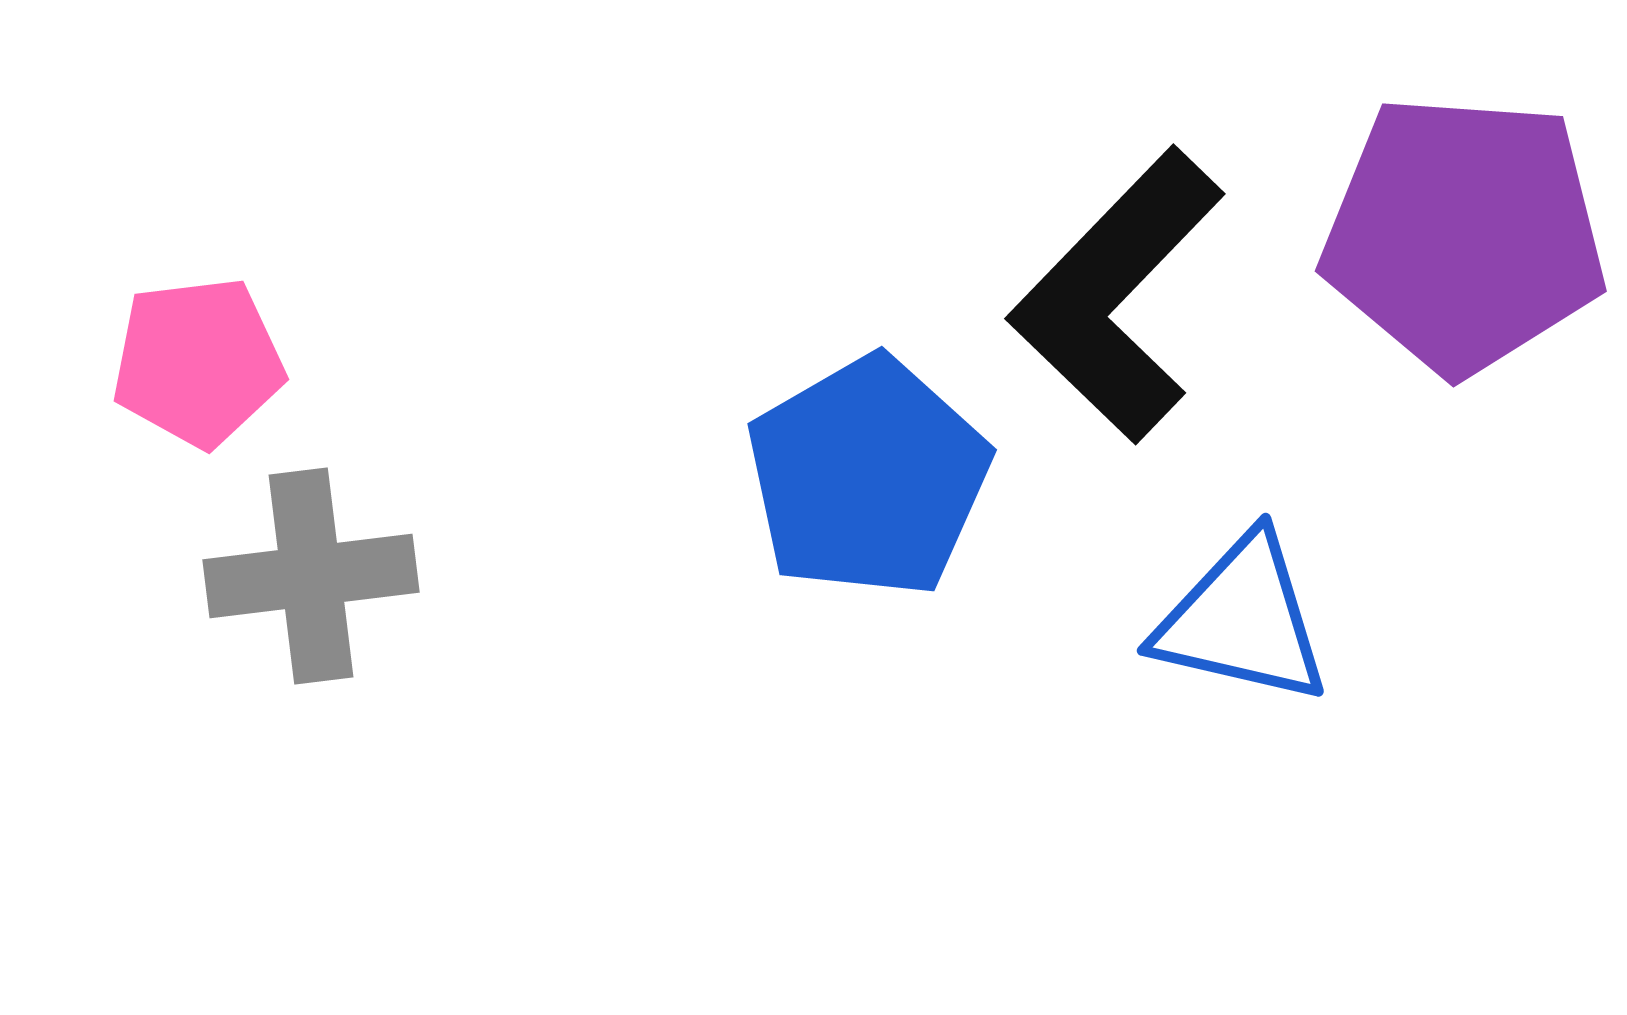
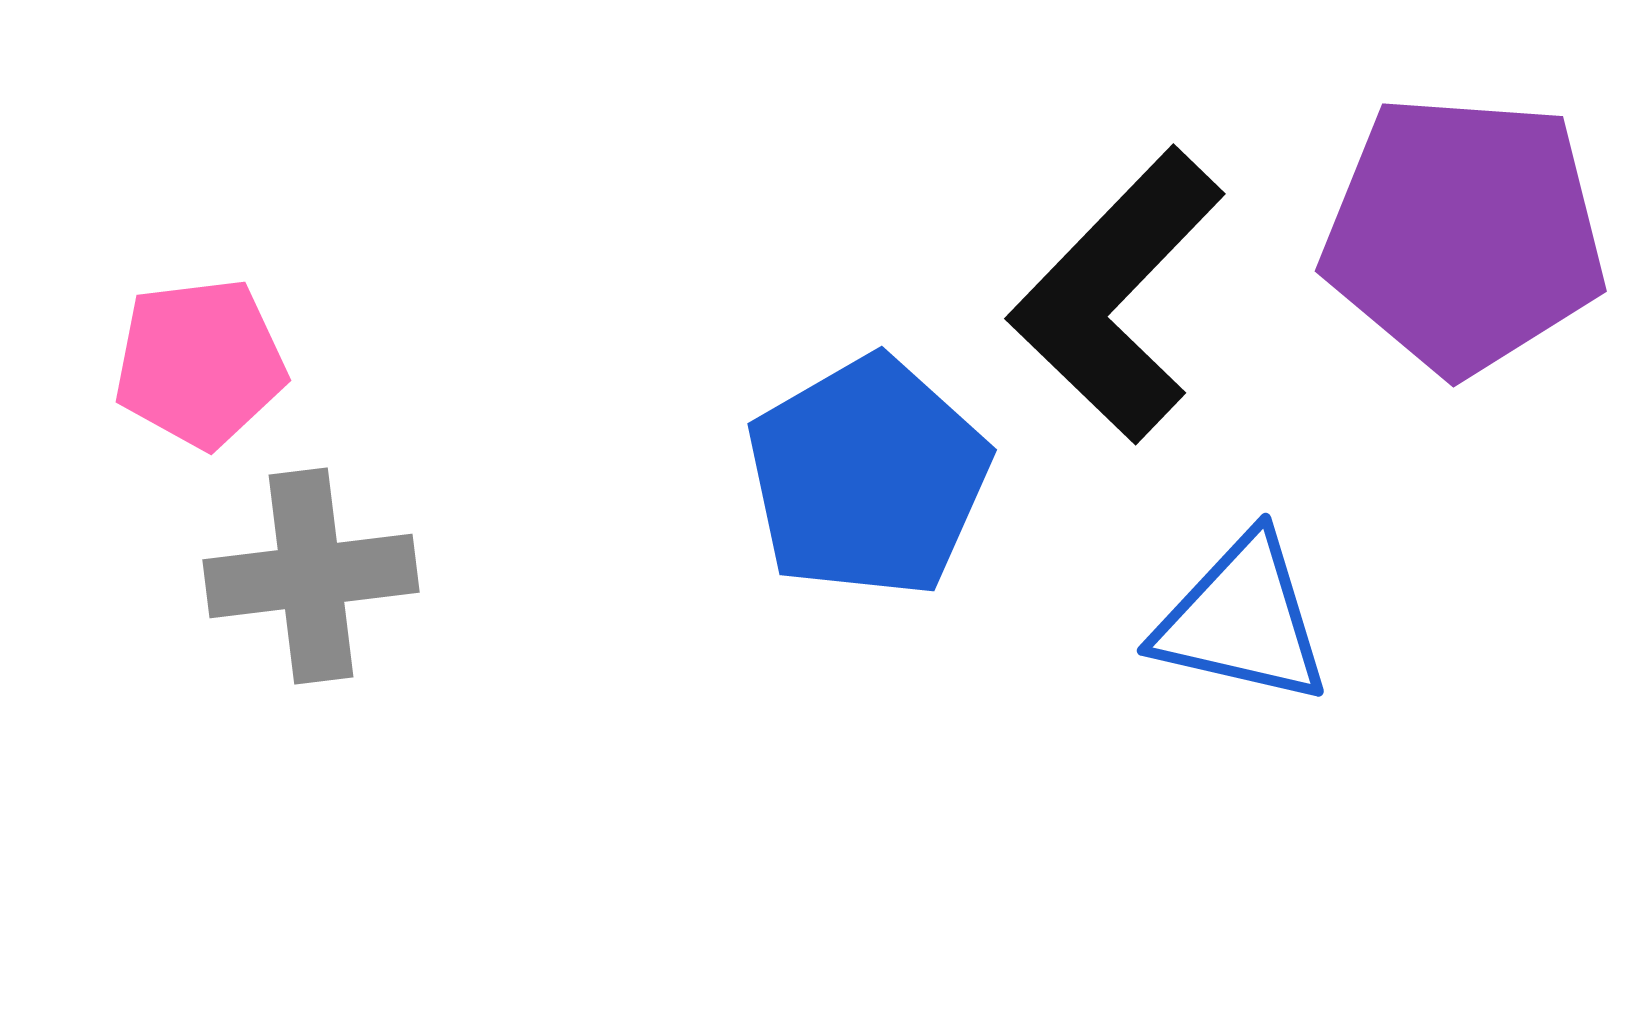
pink pentagon: moved 2 px right, 1 px down
